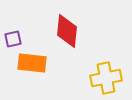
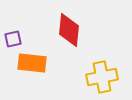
red diamond: moved 2 px right, 1 px up
yellow cross: moved 4 px left, 1 px up
